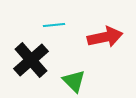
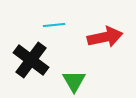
black cross: rotated 12 degrees counterclockwise
green triangle: rotated 15 degrees clockwise
